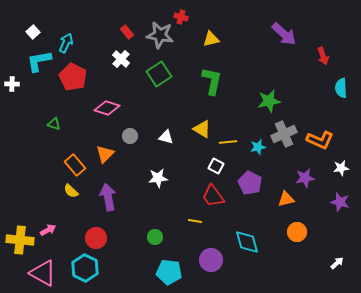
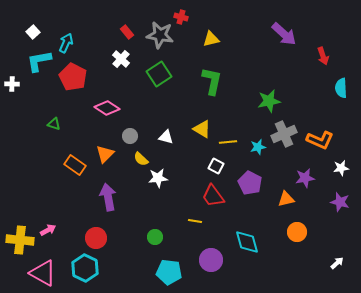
pink diamond at (107, 108): rotated 15 degrees clockwise
orange rectangle at (75, 165): rotated 15 degrees counterclockwise
yellow semicircle at (71, 191): moved 70 px right, 32 px up
